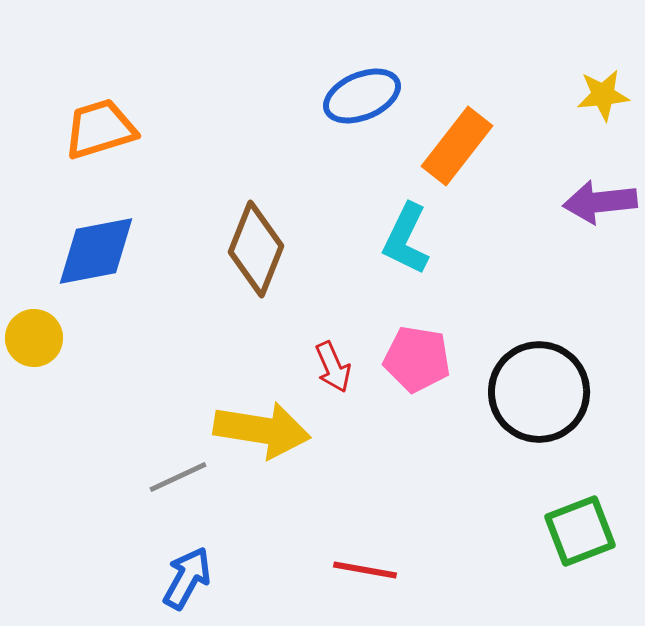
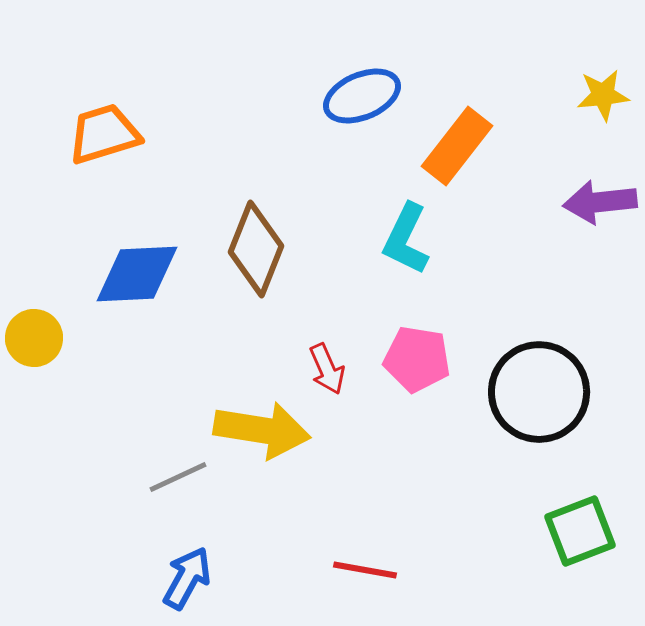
orange trapezoid: moved 4 px right, 5 px down
blue diamond: moved 41 px right, 23 px down; rotated 8 degrees clockwise
red arrow: moved 6 px left, 2 px down
